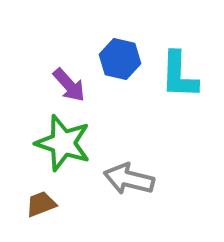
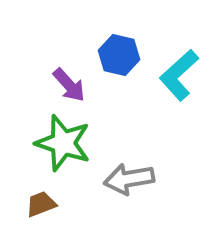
blue hexagon: moved 1 px left, 4 px up
cyan L-shape: rotated 46 degrees clockwise
gray arrow: rotated 24 degrees counterclockwise
